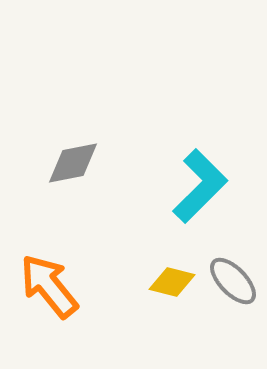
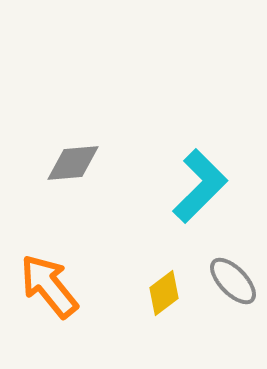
gray diamond: rotated 6 degrees clockwise
yellow diamond: moved 8 px left, 11 px down; rotated 51 degrees counterclockwise
